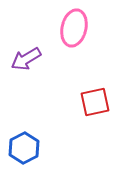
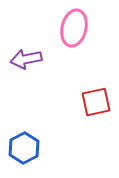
purple arrow: rotated 20 degrees clockwise
red square: moved 1 px right
